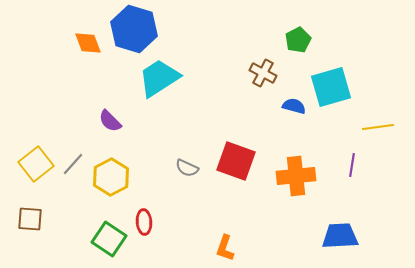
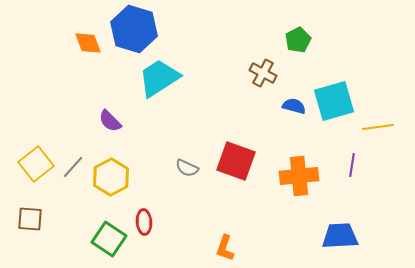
cyan square: moved 3 px right, 14 px down
gray line: moved 3 px down
orange cross: moved 3 px right
